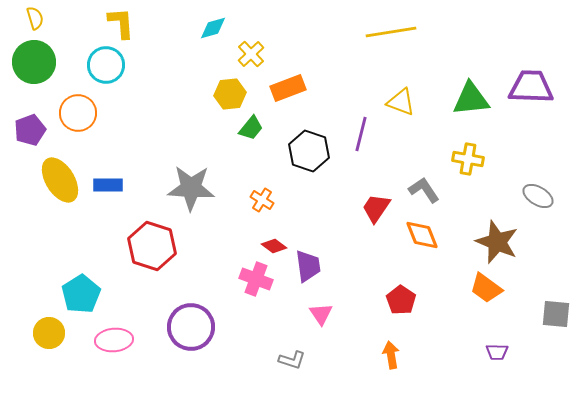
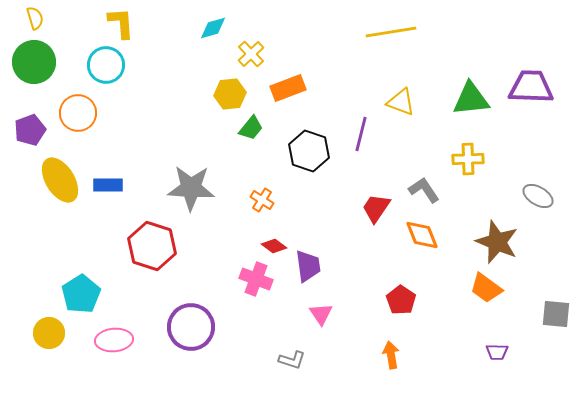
yellow cross at (468, 159): rotated 12 degrees counterclockwise
